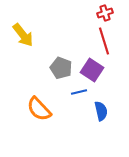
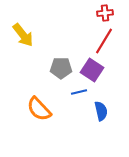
red cross: rotated 14 degrees clockwise
red line: rotated 48 degrees clockwise
gray pentagon: rotated 20 degrees counterclockwise
